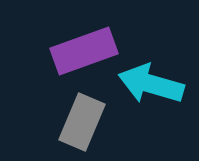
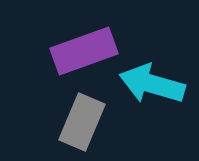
cyan arrow: moved 1 px right
